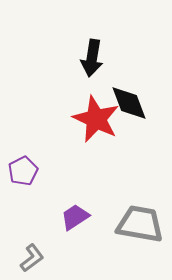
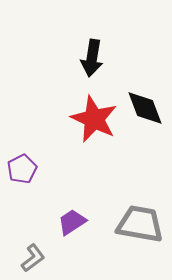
black diamond: moved 16 px right, 5 px down
red star: moved 2 px left
purple pentagon: moved 1 px left, 2 px up
purple trapezoid: moved 3 px left, 5 px down
gray L-shape: moved 1 px right
